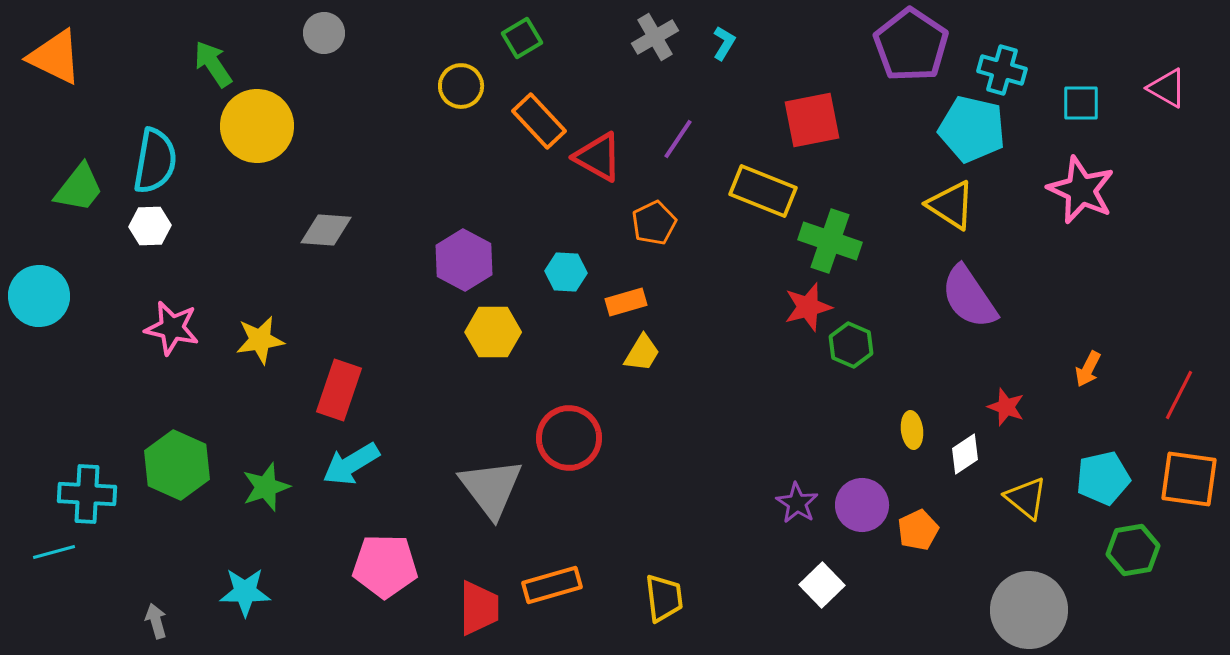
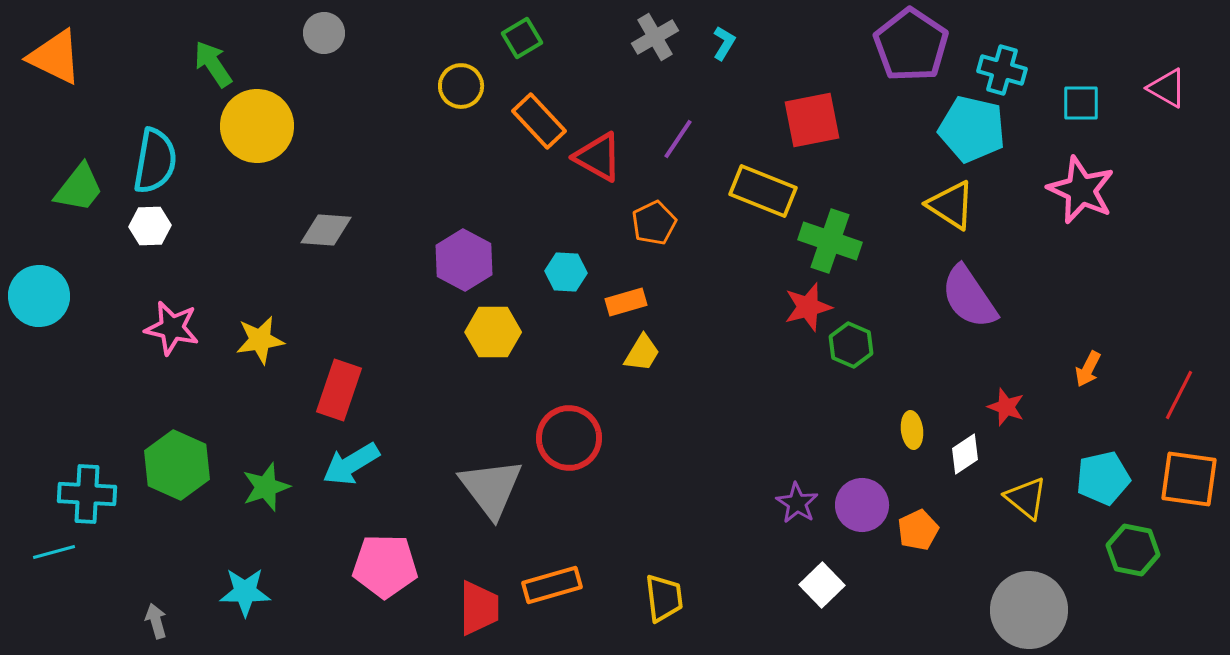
green hexagon at (1133, 550): rotated 21 degrees clockwise
